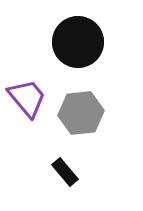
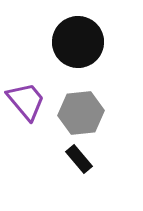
purple trapezoid: moved 1 px left, 3 px down
black rectangle: moved 14 px right, 13 px up
